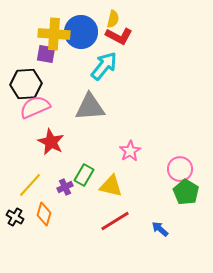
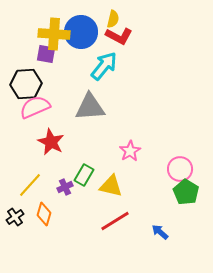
black cross: rotated 24 degrees clockwise
blue arrow: moved 3 px down
